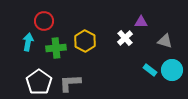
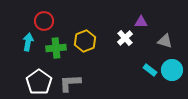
yellow hexagon: rotated 10 degrees clockwise
